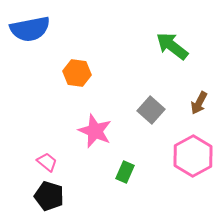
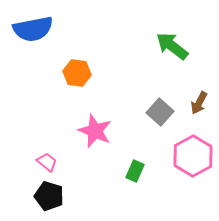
blue semicircle: moved 3 px right
gray square: moved 9 px right, 2 px down
green rectangle: moved 10 px right, 1 px up
